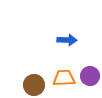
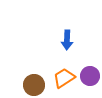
blue arrow: rotated 90 degrees clockwise
orange trapezoid: rotated 30 degrees counterclockwise
